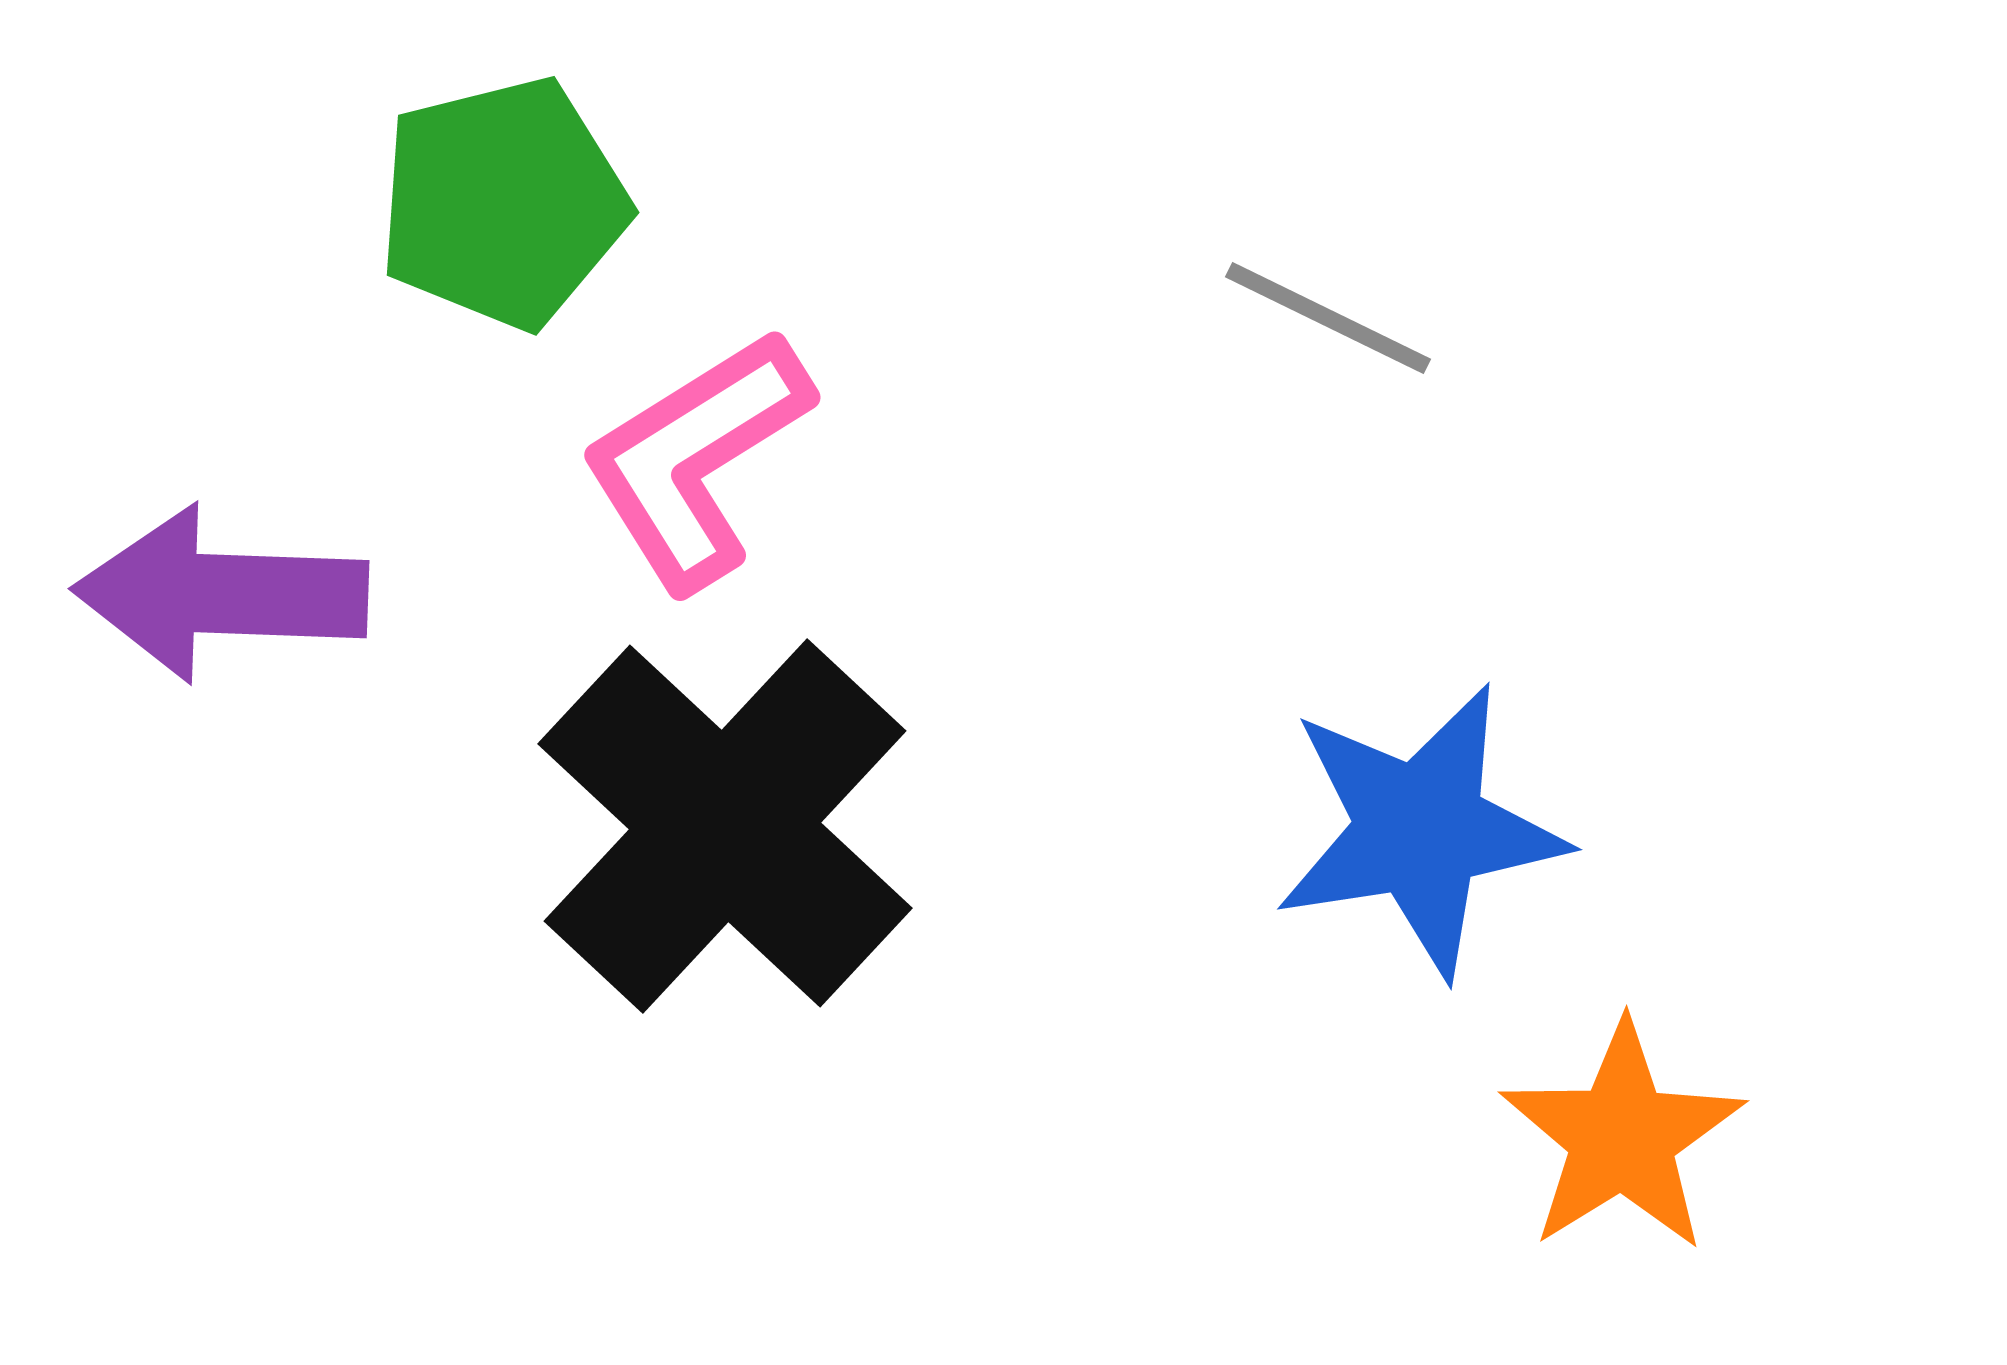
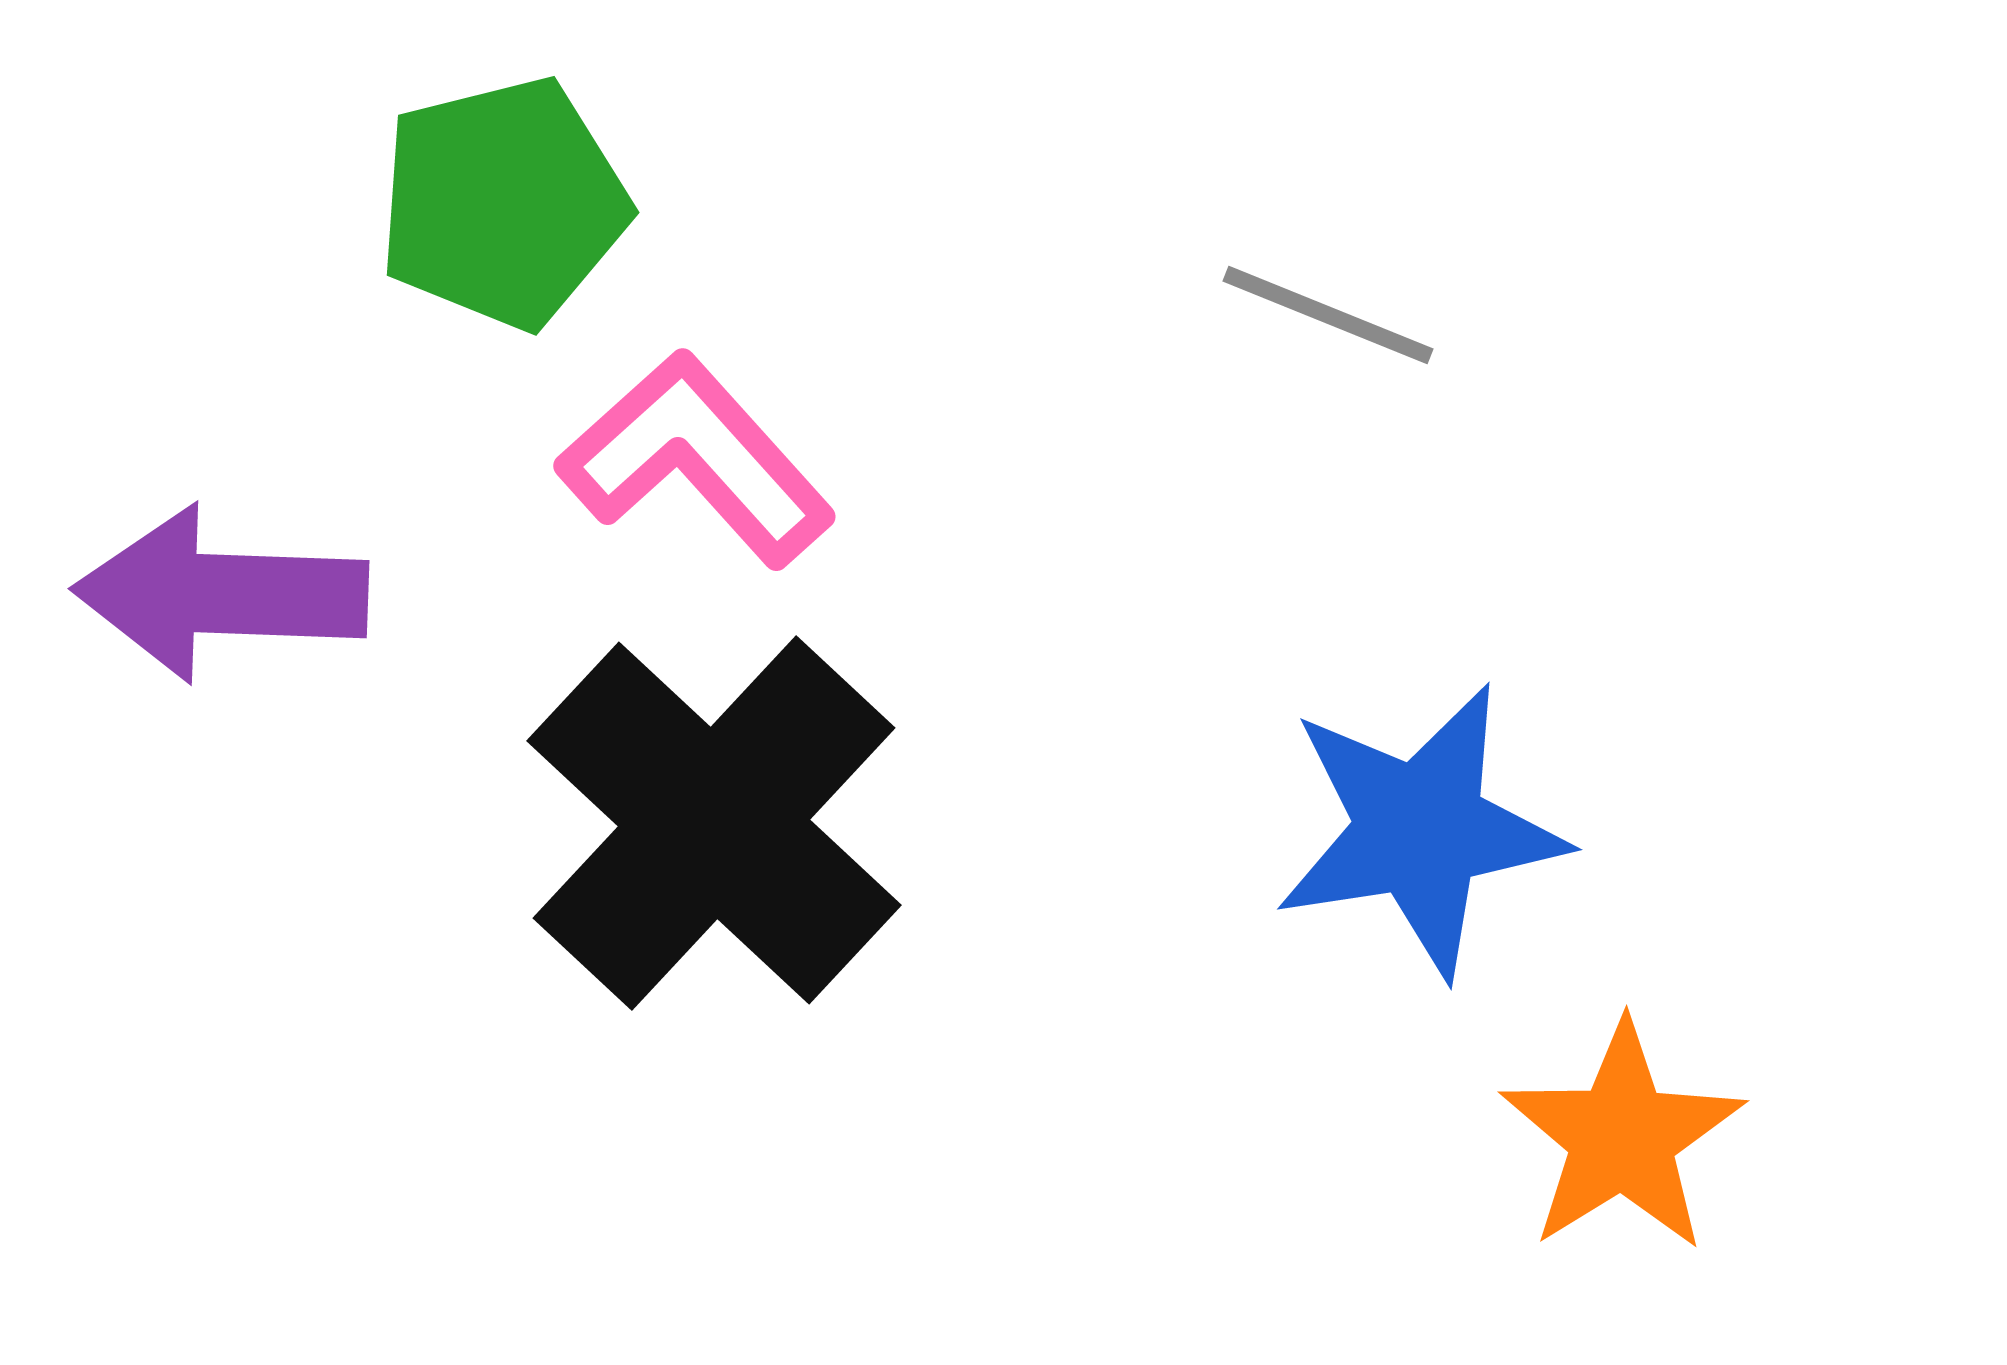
gray line: moved 3 px up; rotated 4 degrees counterclockwise
pink L-shape: rotated 80 degrees clockwise
black cross: moved 11 px left, 3 px up
